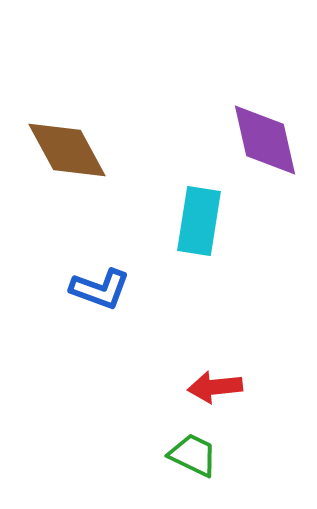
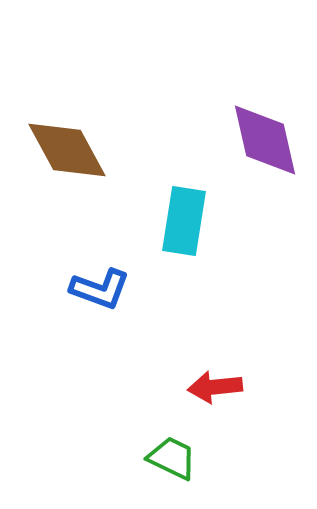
cyan rectangle: moved 15 px left
green trapezoid: moved 21 px left, 3 px down
